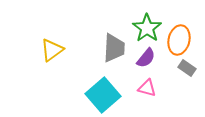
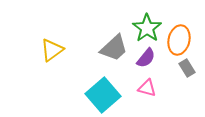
gray trapezoid: rotated 44 degrees clockwise
gray rectangle: rotated 24 degrees clockwise
